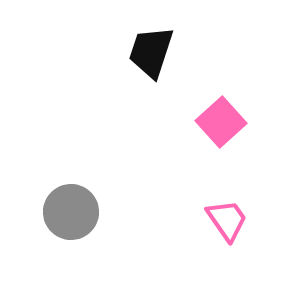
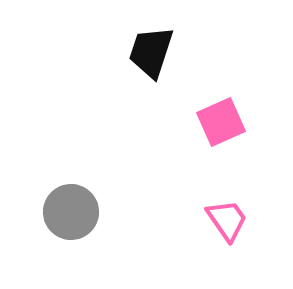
pink square: rotated 18 degrees clockwise
